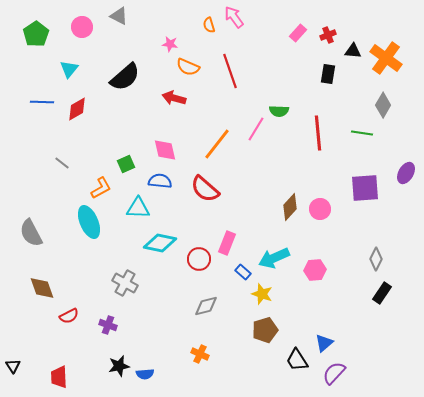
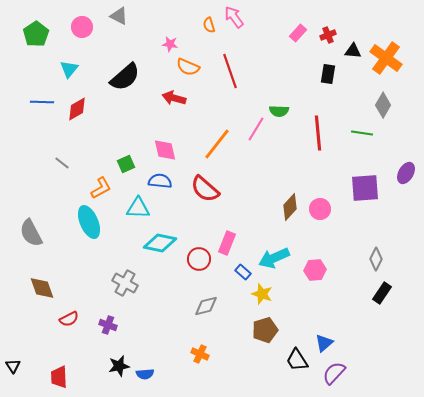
red semicircle at (69, 316): moved 3 px down
